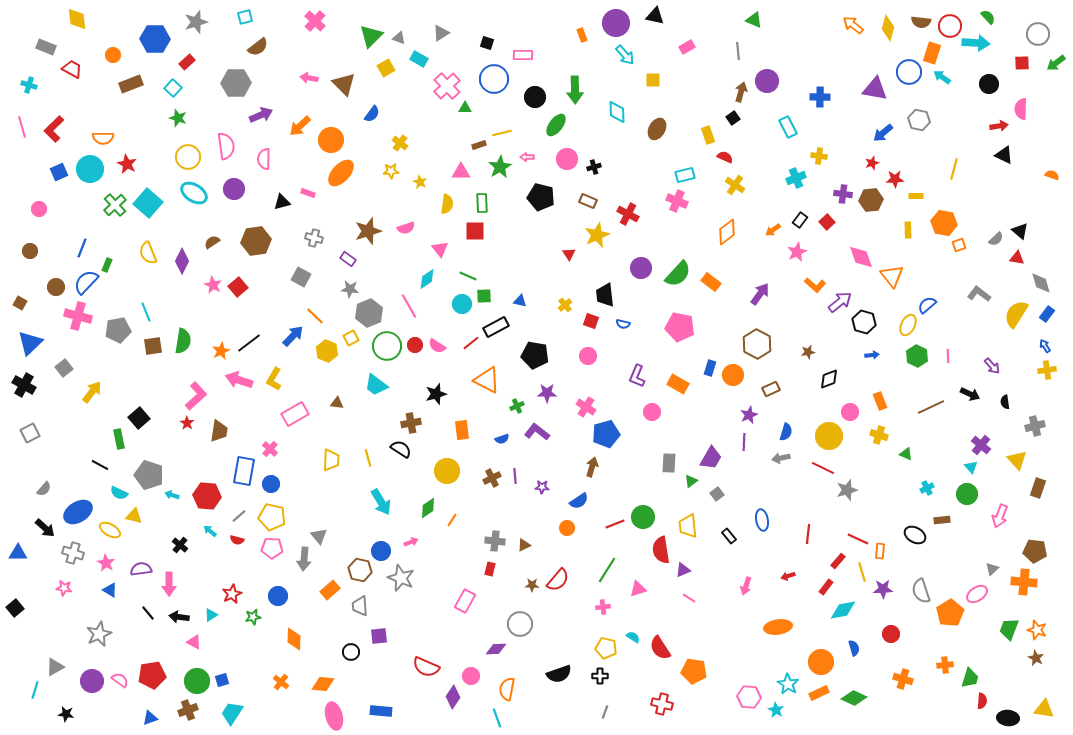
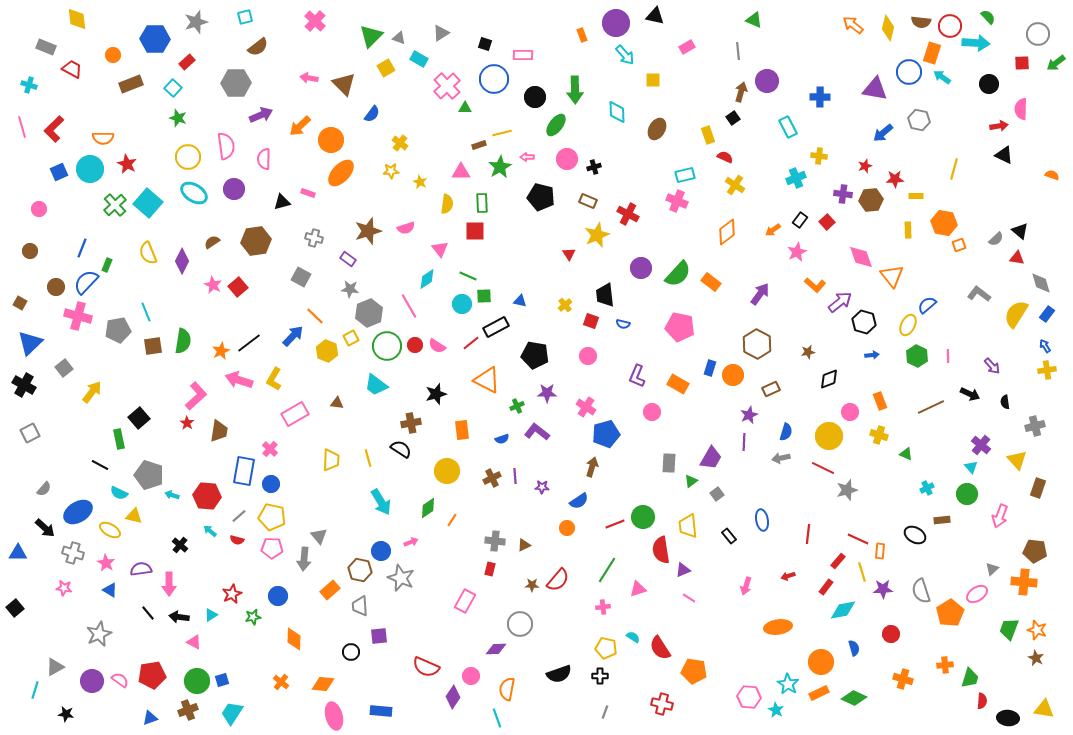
black square at (487, 43): moved 2 px left, 1 px down
red star at (872, 163): moved 7 px left, 3 px down
